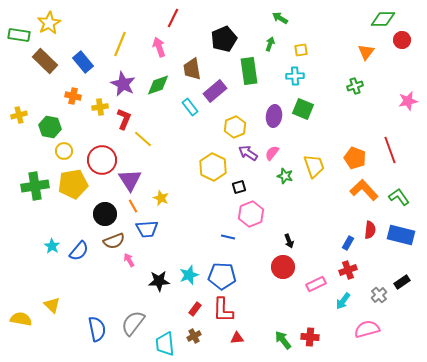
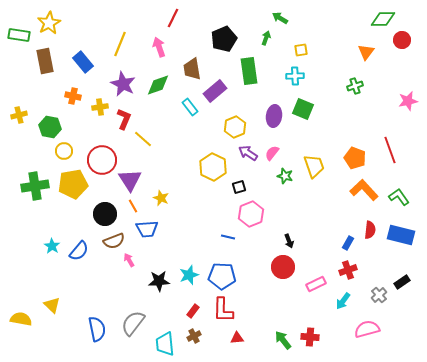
green arrow at (270, 44): moved 4 px left, 6 px up
brown rectangle at (45, 61): rotated 35 degrees clockwise
red rectangle at (195, 309): moved 2 px left, 2 px down
